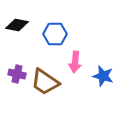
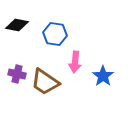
blue hexagon: rotated 10 degrees clockwise
blue star: rotated 20 degrees clockwise
